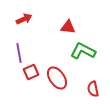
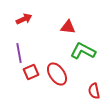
red ellipse: moved 4 px up
red semicircle: moved 1 px right, 2 px down
